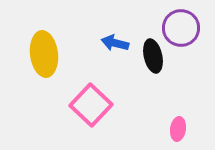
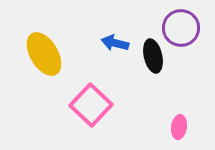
yellow ellipse: rotated 24 degrees counterclockwise
pink ellipse: moved 1 px right, 2 px up
